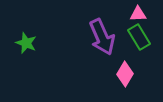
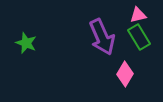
pink triangle: moved 1 px down; rotated 12 degrees counterclockwise
